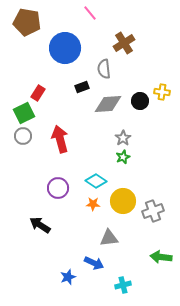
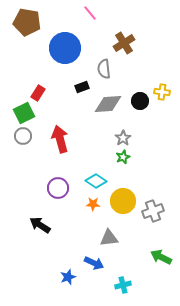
green arrow: rotated 20 degrees clockwise
